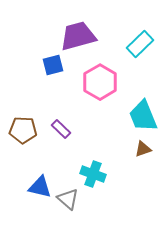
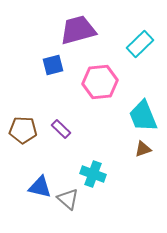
purple trapezoid: moved 6 px up
pink hexagon: rotated 24 degrees clockwise
